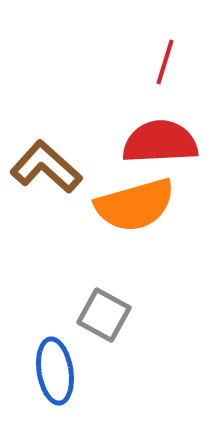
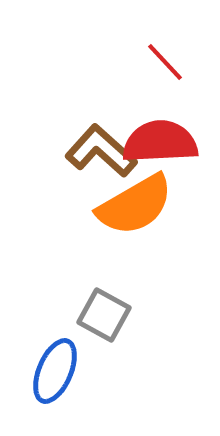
red line: rotated 60 degrees counterclockwise
brown L-shape: moved 55 px right, 16 px up
orange semicircle: rotated 14 degrees counterclockwise
blue ellipse: rotated 32 degrees clockwise
